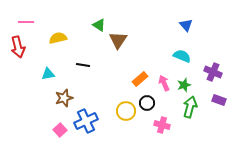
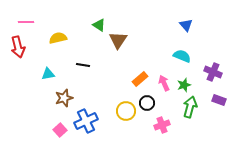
pink cross: rotated 35 degrees counterclockwise
